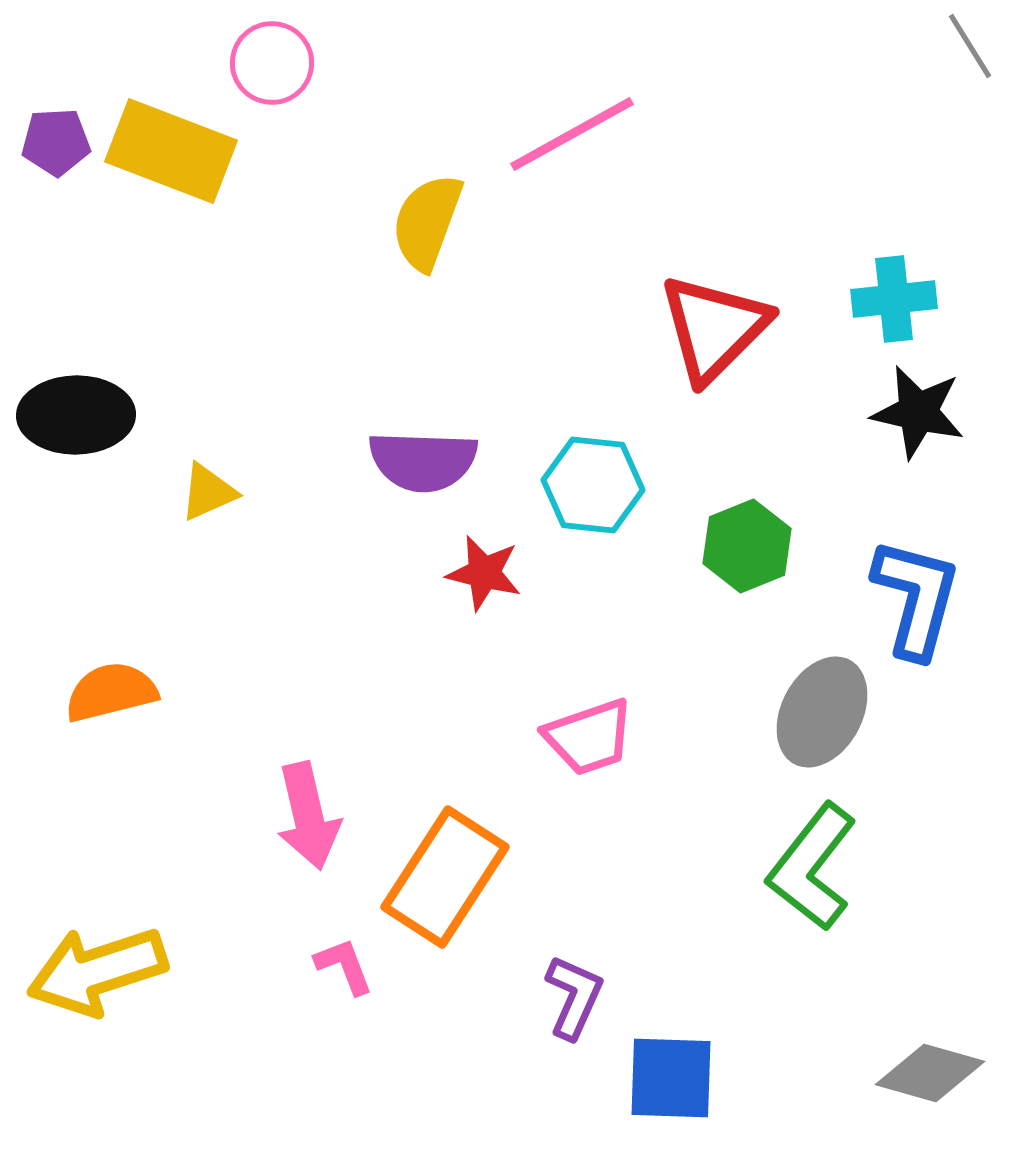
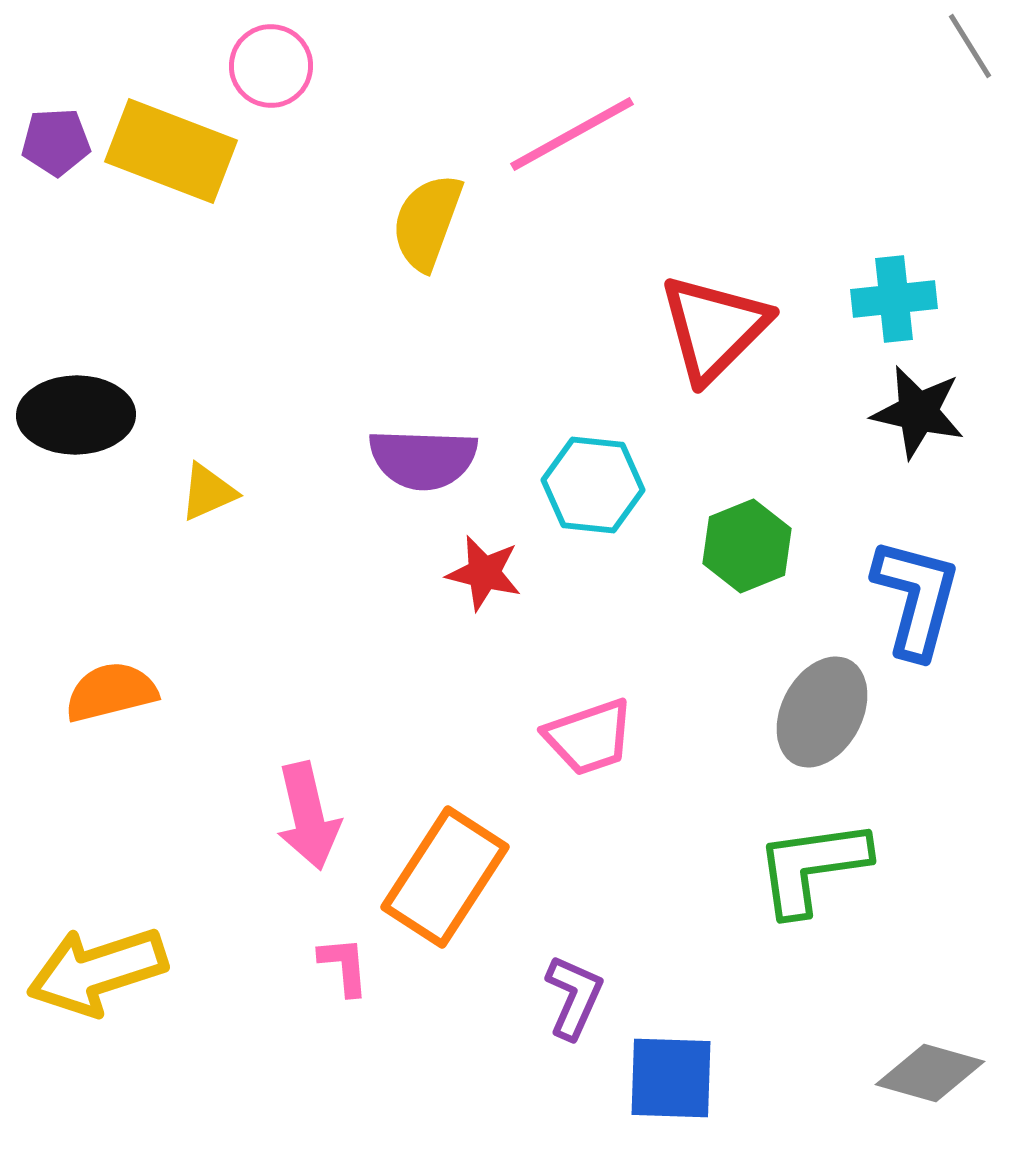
pink circle: moved 1 px left, 3 px down
purple semicircle: moved 2 px up
green L-shape: rotated 44 degrees clockwise
pink L-shape: rotated 16 degrees clockwise
